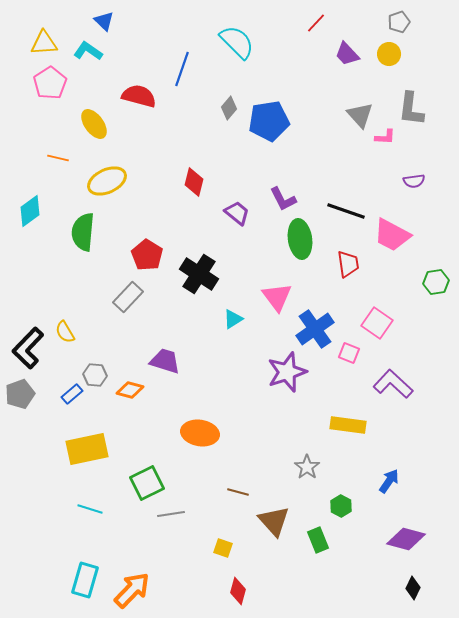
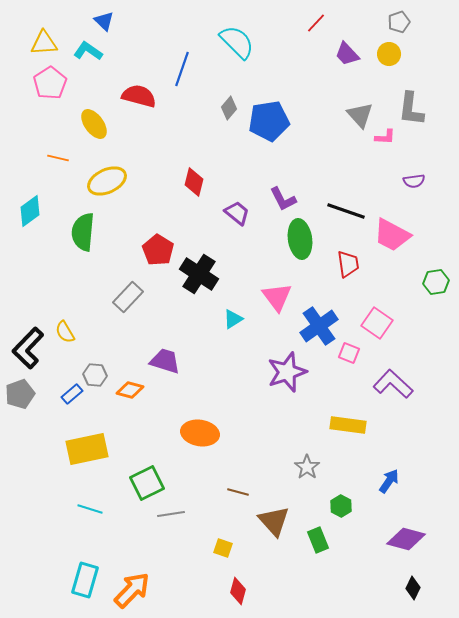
red pentagon at (147, 255): moved 11 px right, 5 px up
blue cross at (315, 329): moved 4 px right, 3 px up
